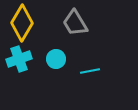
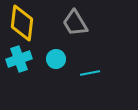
yellow diamond: rotated 24 degrees counterclockwise
cyan line: moved 2 px down
